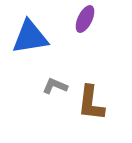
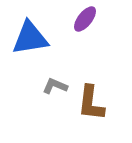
purple ellipse: rotated 12 degrees clockwise
blue triangle: moved 1 px down
